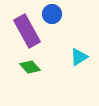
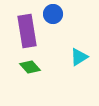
blue circle: moved 1 px right
purple rectangle: rotated 20 degrees clockwise
